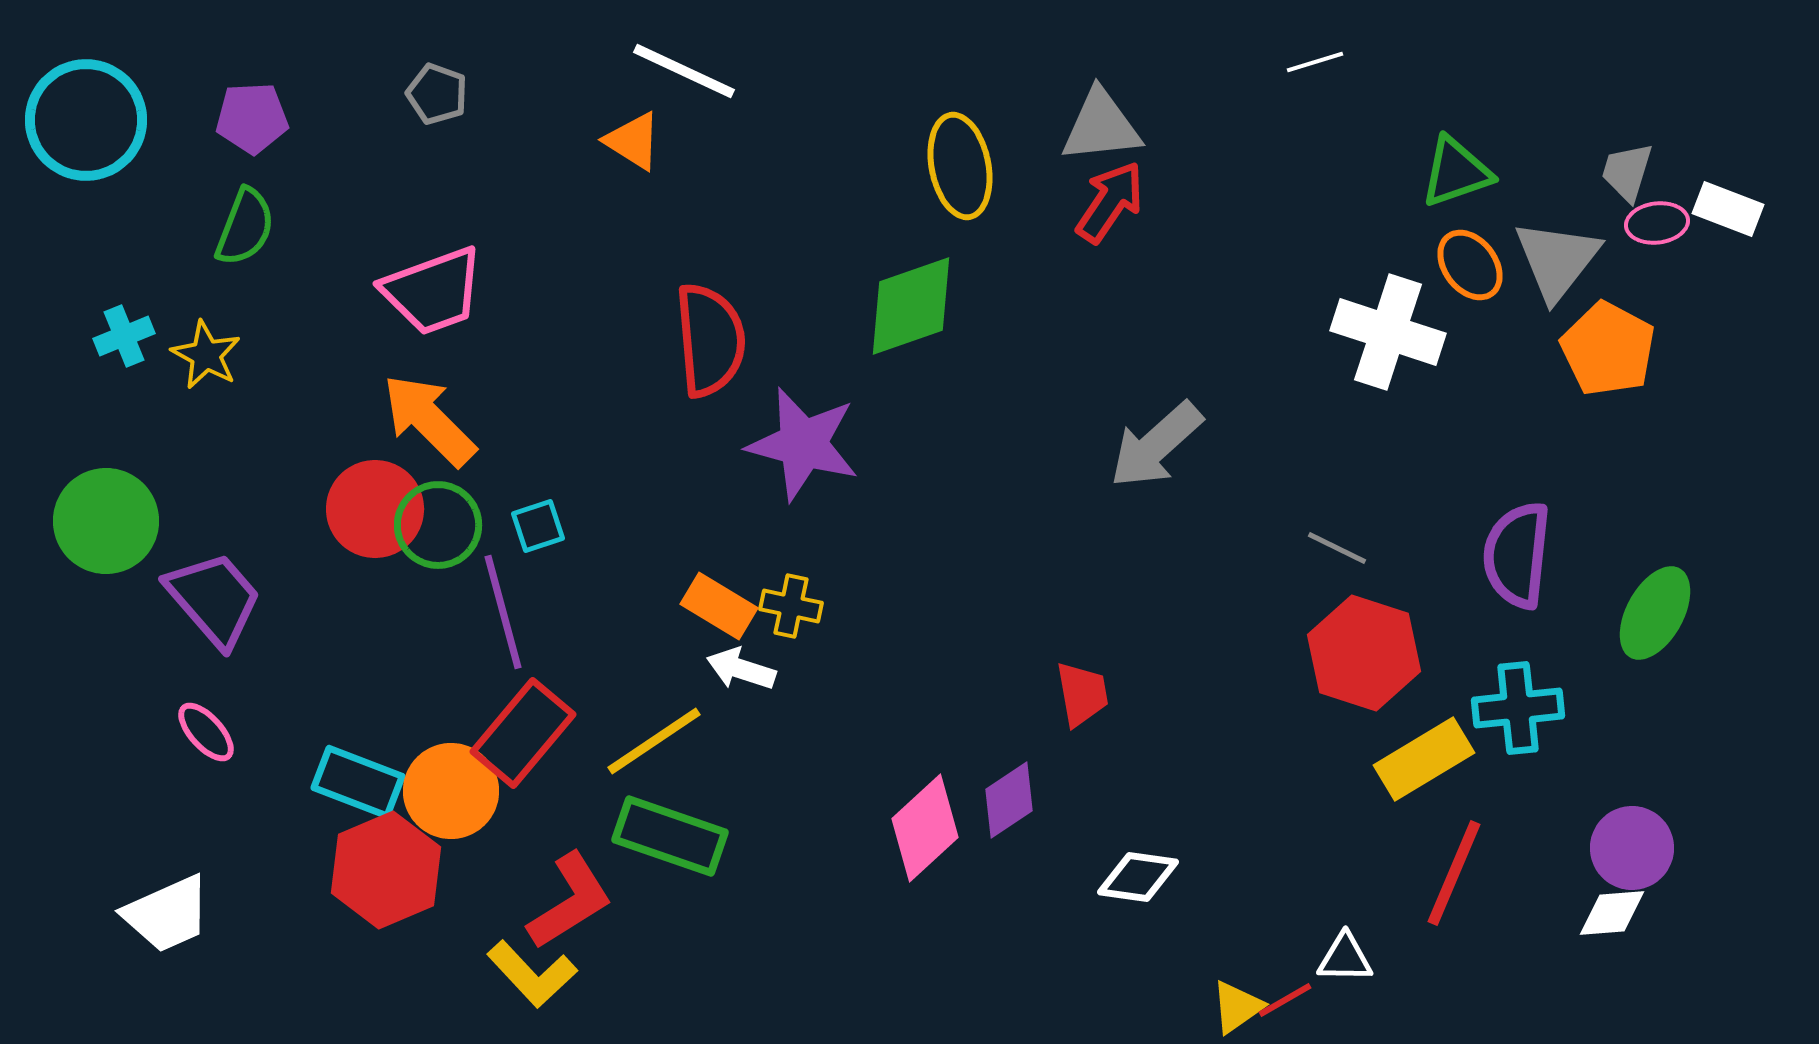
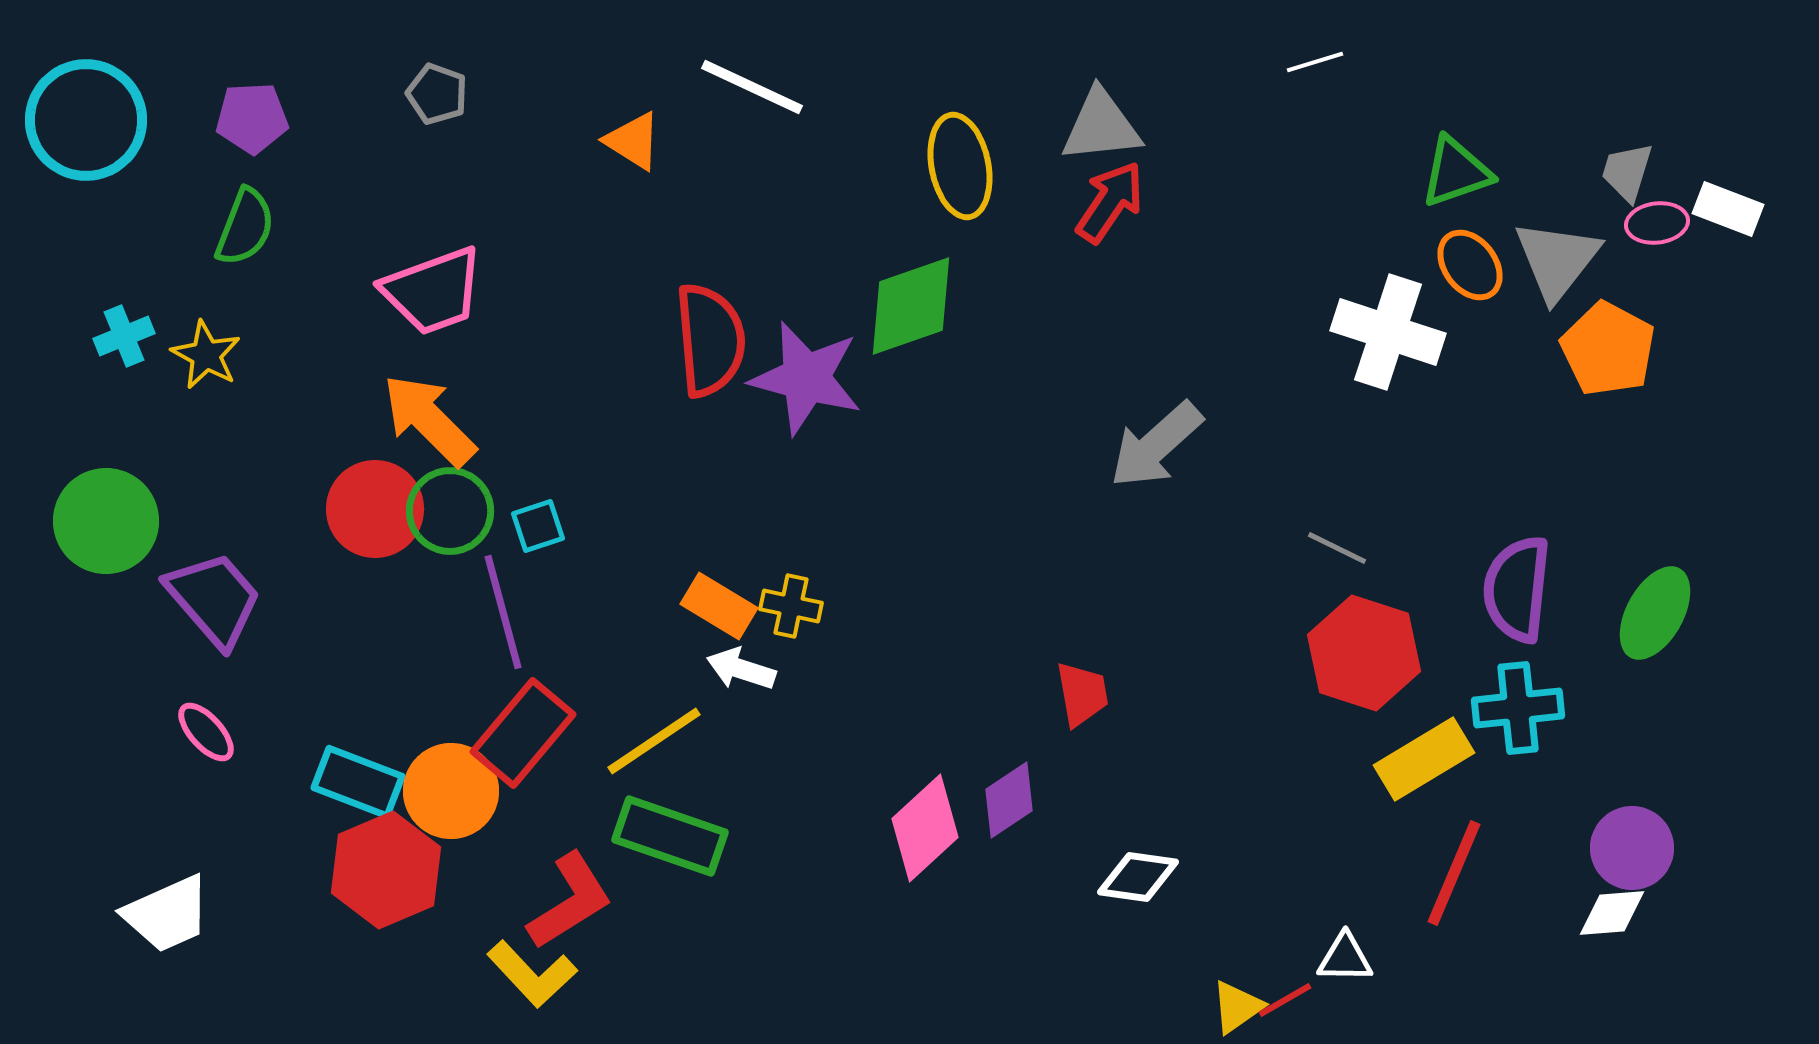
white line at (684, 71): moved 68 px right, 16 px down
purple star at (803, 444): moved 3 px right, 66 px up
green circle at (438, 525): moved 12 px right, 14 px up
purple semicircle at (1517, 555): moved 34 px down
